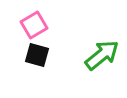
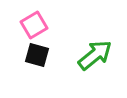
green arrow: moved 7 px left
